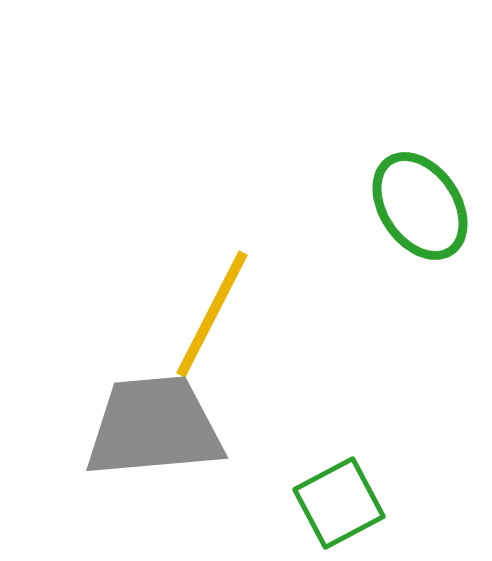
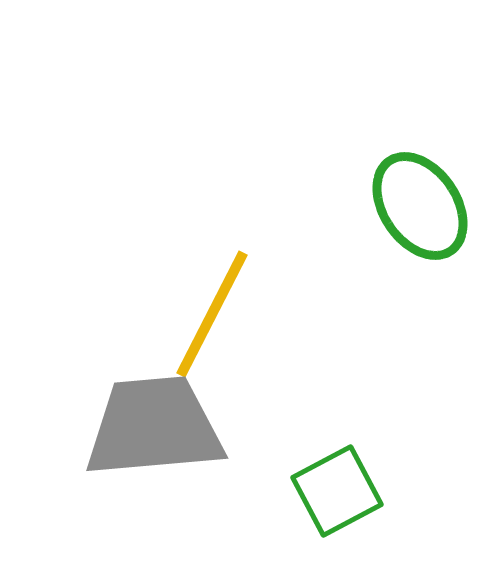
green square: moved 2 px left, 12 px up
